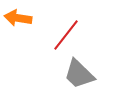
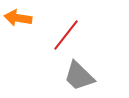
gray trapezoid: moved 2 px down
